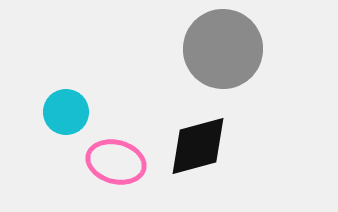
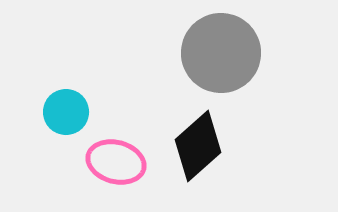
gray circle: moved 2 px left, 4 px down
black diamond: rotated 26 degrees counterclockwise
